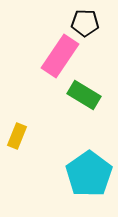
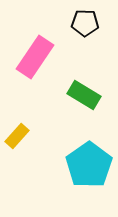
pink rectangle: moved 25 px left, 1 px down
yellow rectangle: rotated 20 degrees clockwise
cyan pentagon: moved 9 px up
